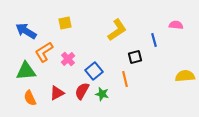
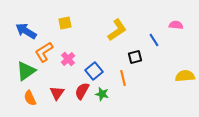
blue line: rotated 16 degrees counterclockwise
green triangle: rotated 30 degrees counterclockwise
orange line: moved 2 px left, 1 px up
red triangle: rotated 28 degrees counterclockwise
